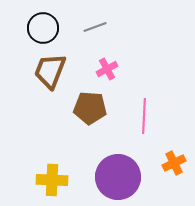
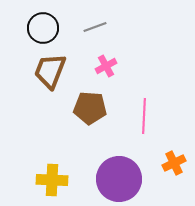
pink cross: moved 1 px left, 3 px up
purple circle: moved 1 px right, 2 px down
